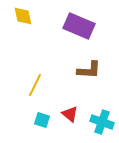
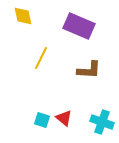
yellow line: moved 6 px right, 27 px up
red triangle: moved 6 px left, 4 px down
